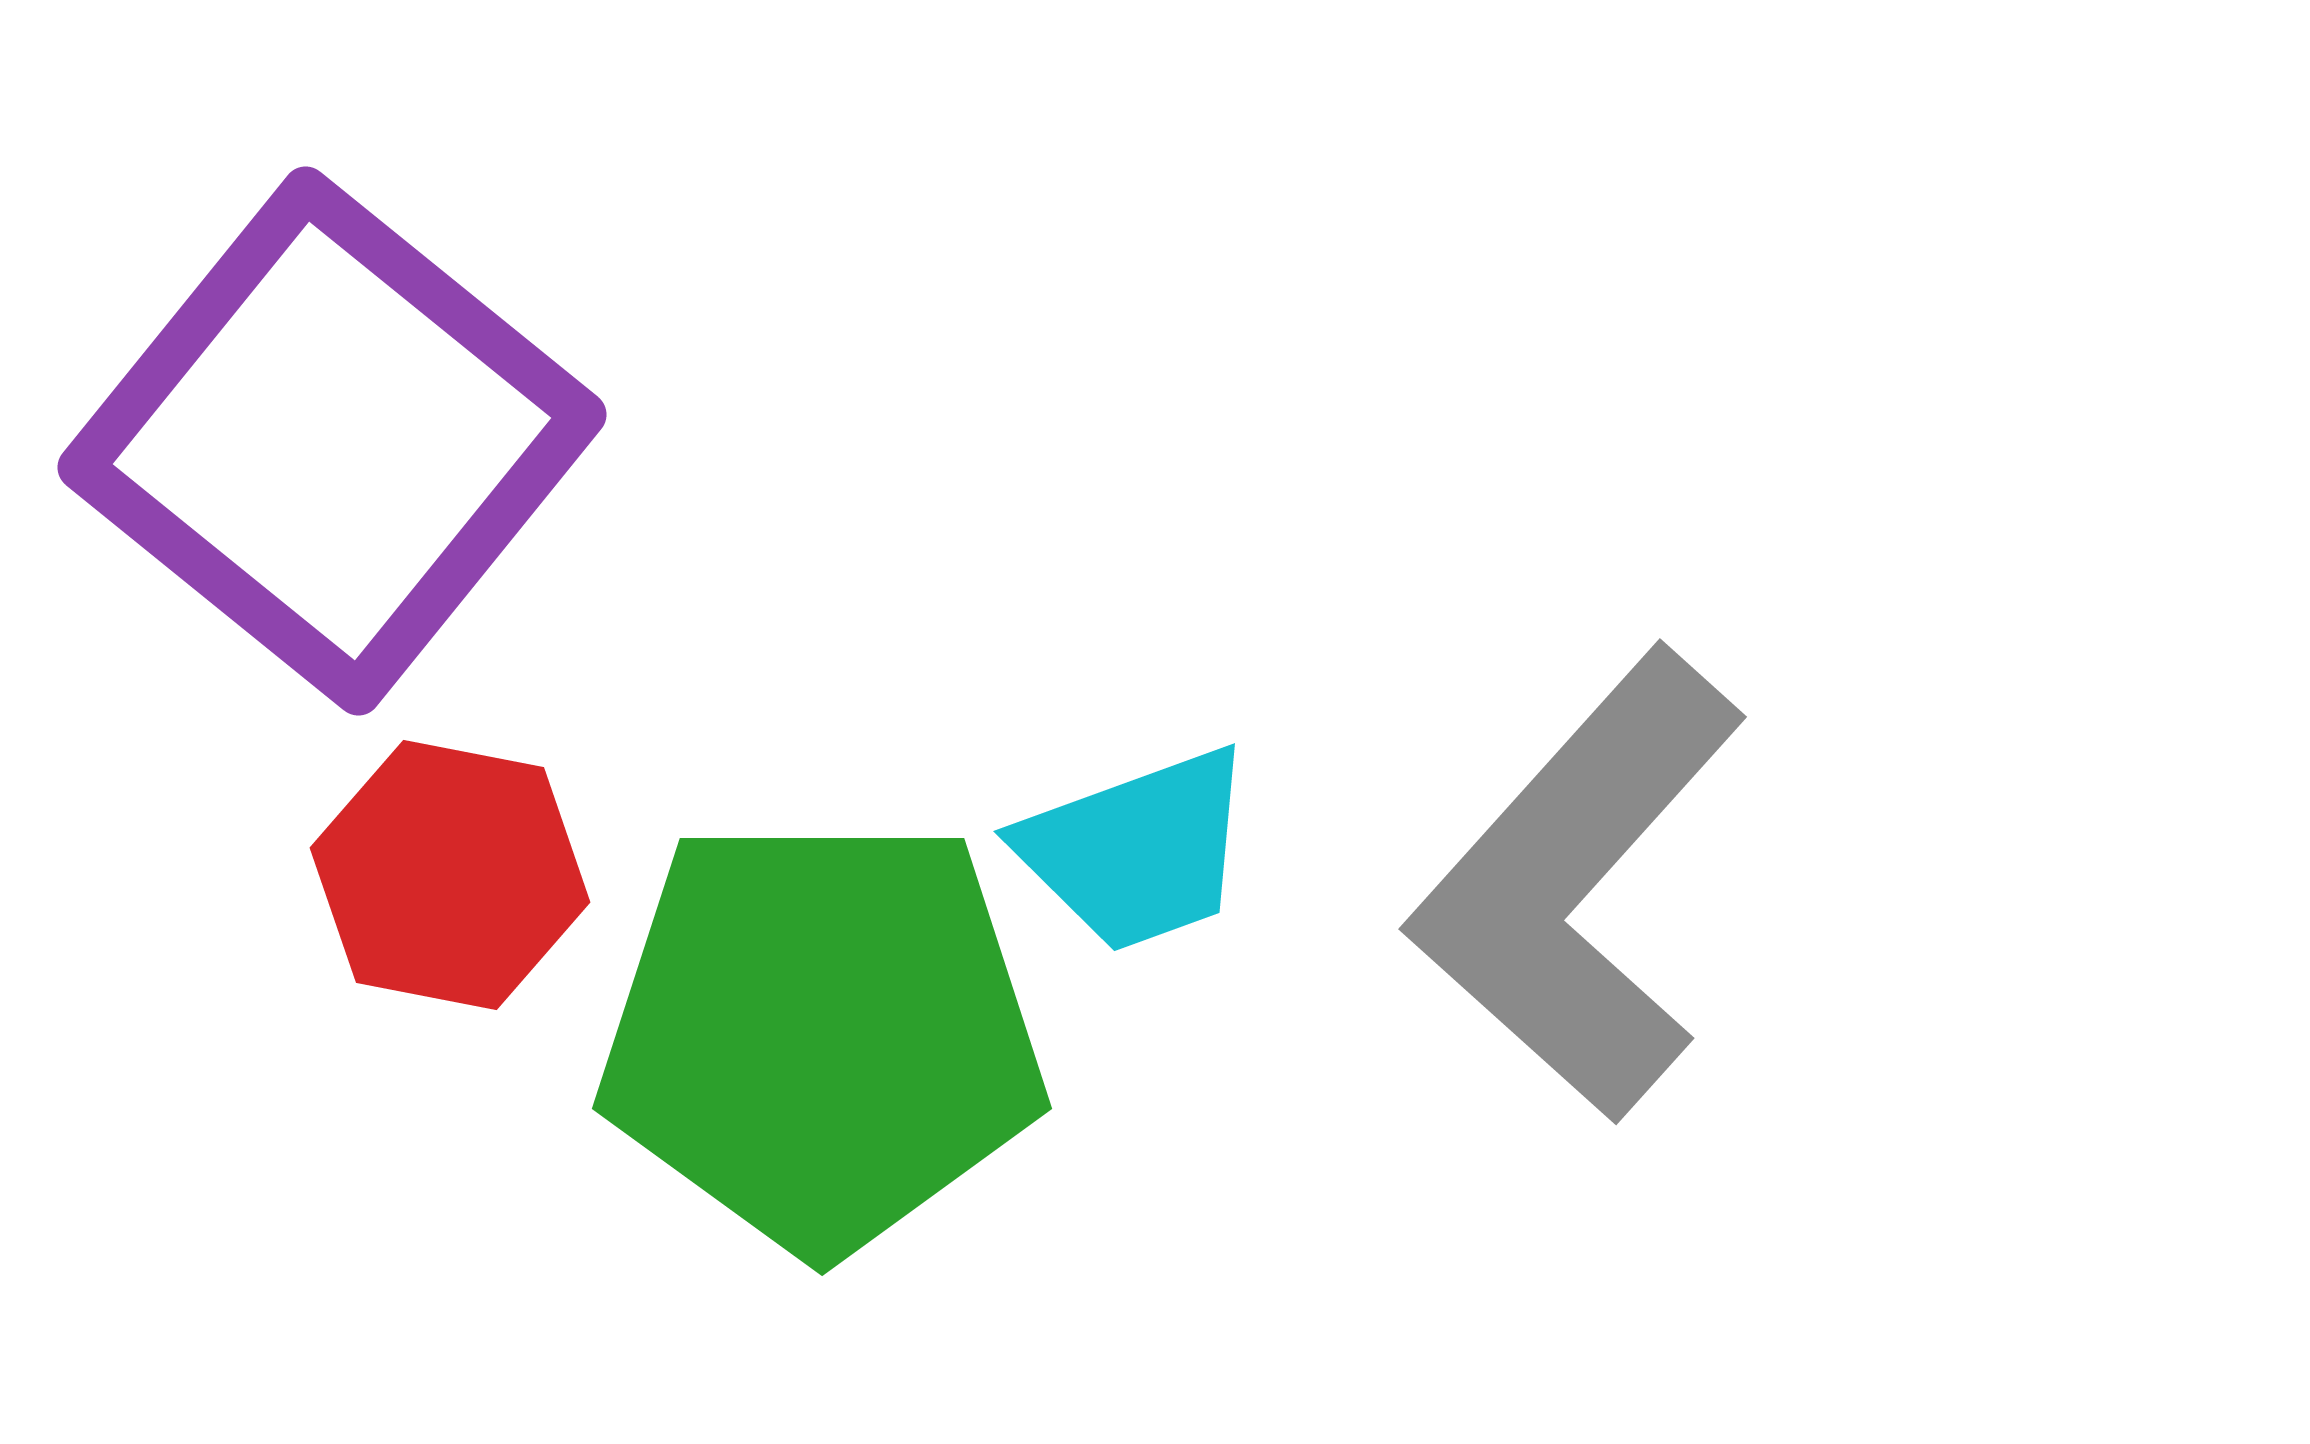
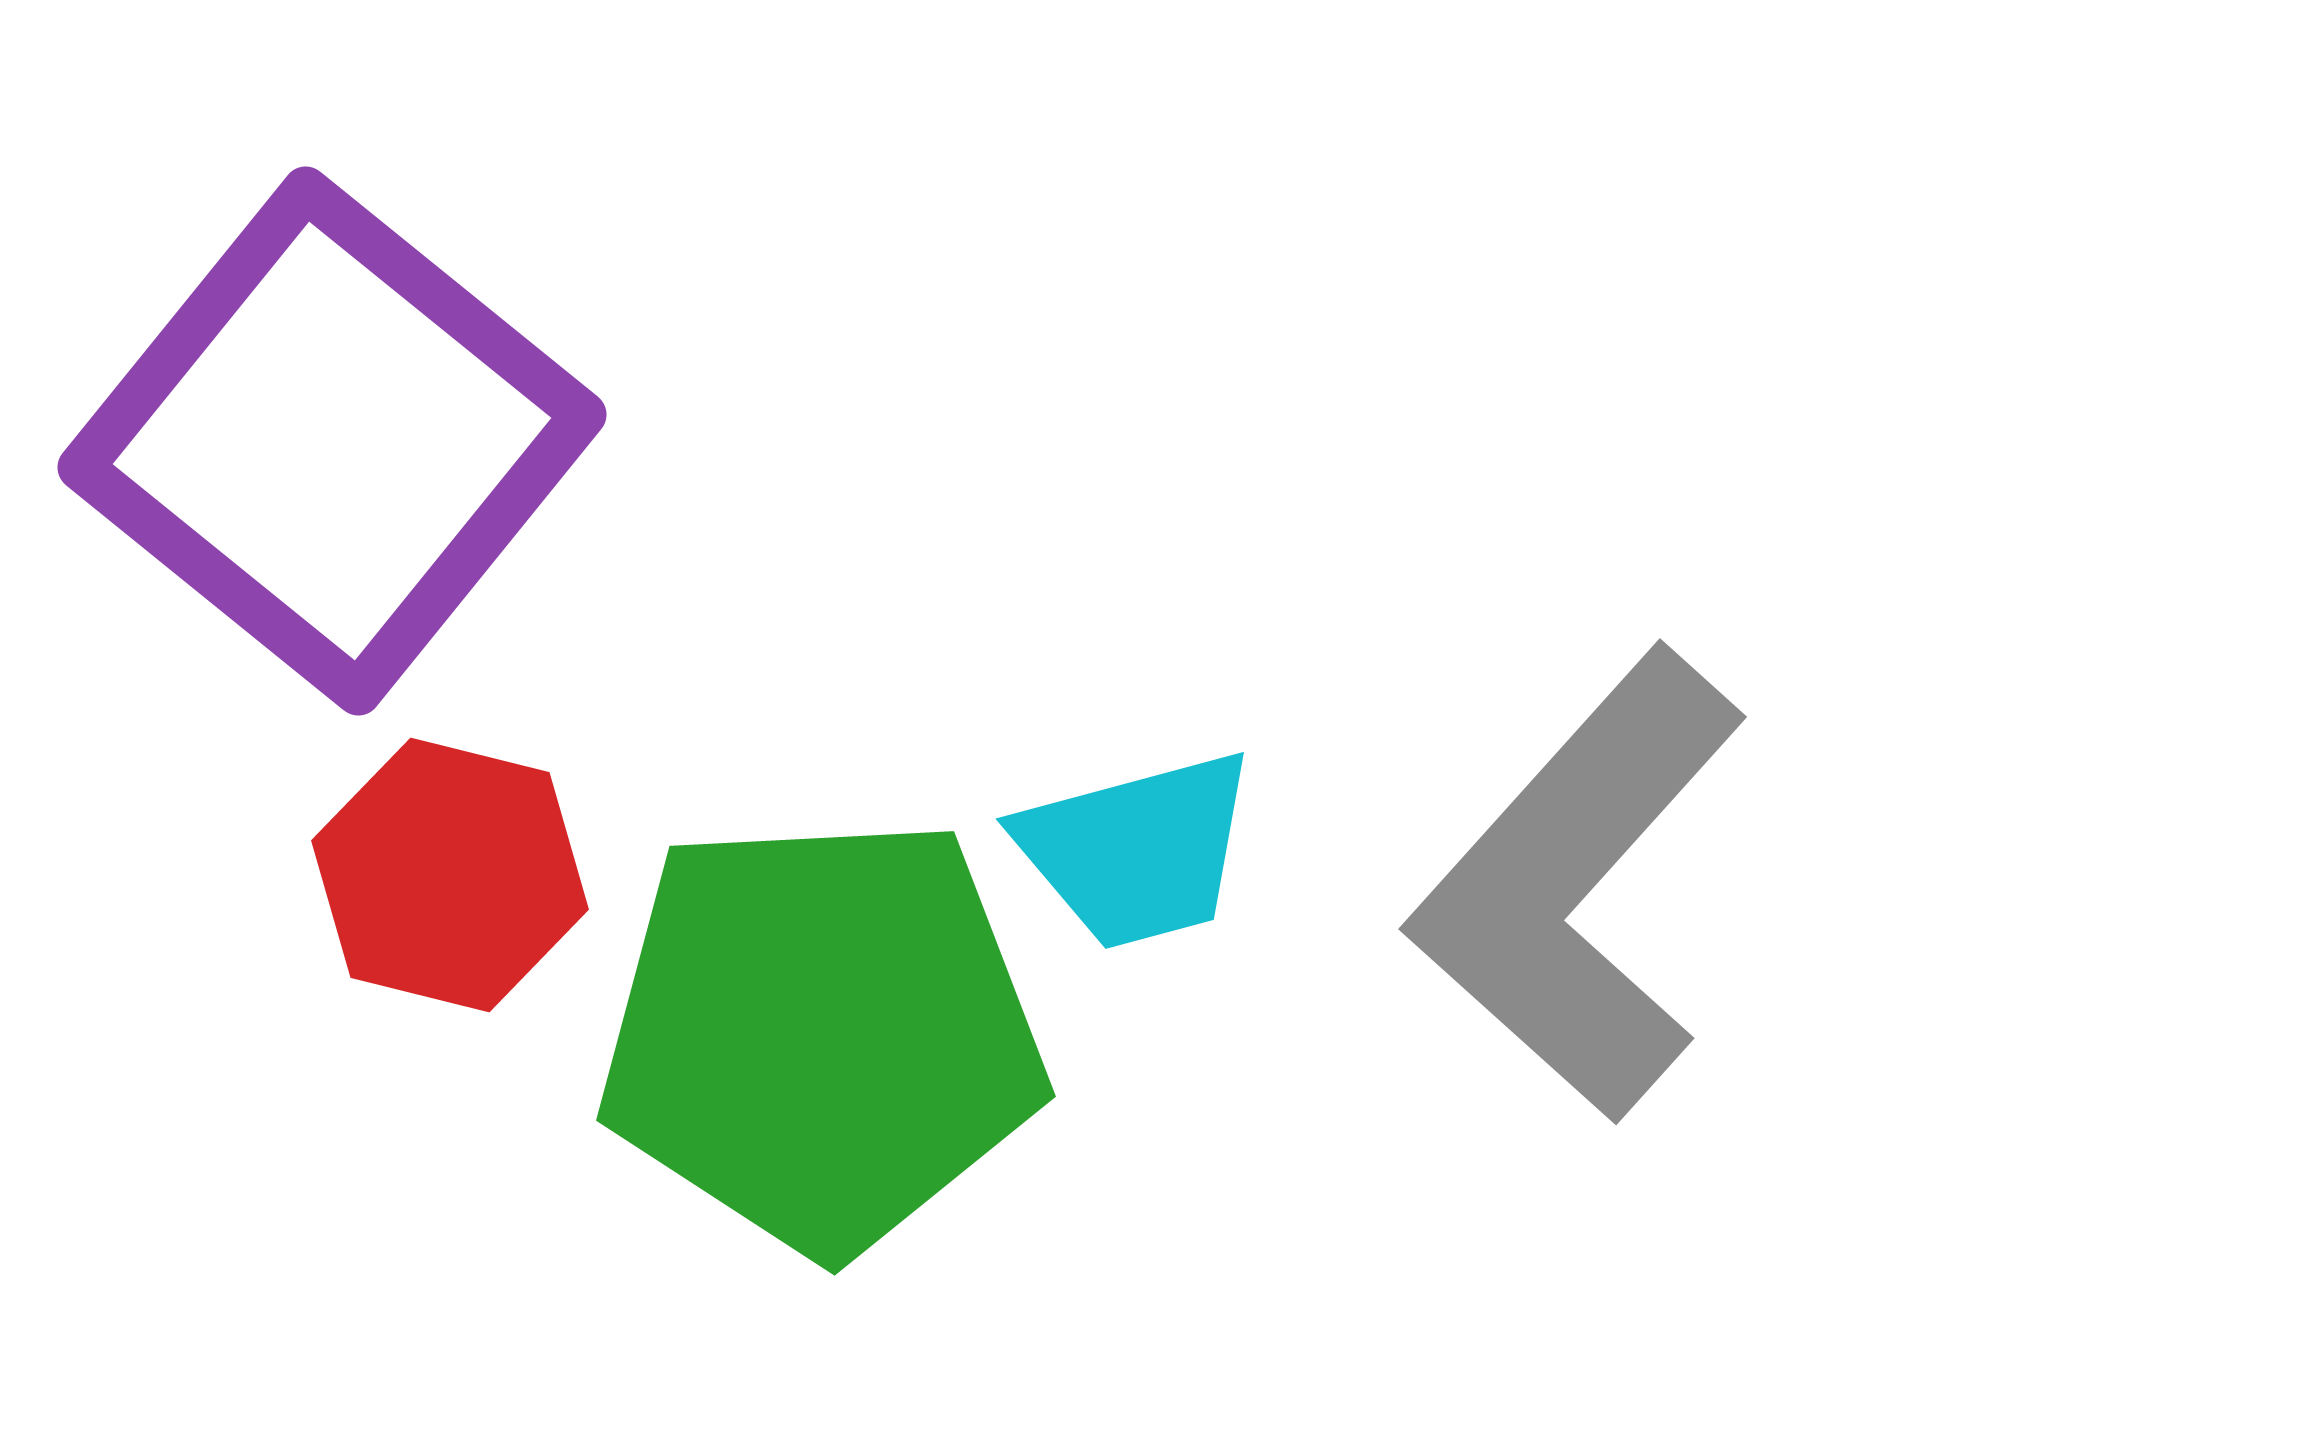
cyan trapezoid: rotated 5 degrees clockwise
red hexagon: rotated 3 degrees clockwise
green pentagon: rotated 3 degrees counterclockwise
